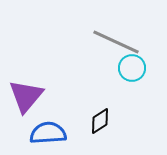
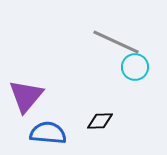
cyan circle: moved 3 px right, 1 px up
black diamond: rotated 32 degrees clockwise
blue semicircle: rotated 9 degrees clockwise
